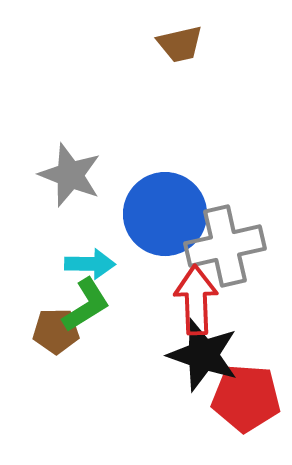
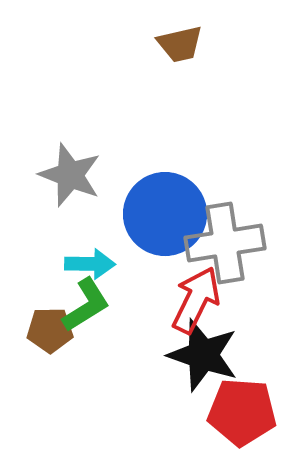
gray cross: moved 3 px up; rotated 4 degrees clockwise
red arrow: rotated 28 degrees clockwise
brown pentagon: moved 6 px left, 1 px up
red pentagon: moved 4 px left, 14 px down
